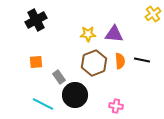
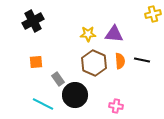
yellow cross: rotated 21 degrees clockwise
black cross: moved 3 px left, 1 px down
brown hexagon: rotated 15 degrees counterclockwise
gray rectangle: moved 1 px left, 2 px down
